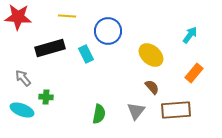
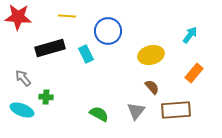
yellow ellipse: rotated 55 degrees counterclockwise
green semicircle: rotated 72 degrees counterclockwise
